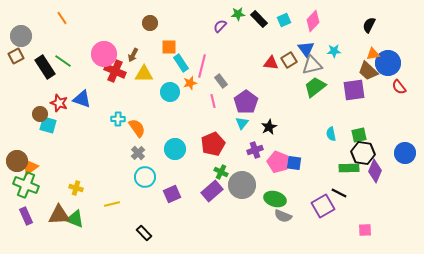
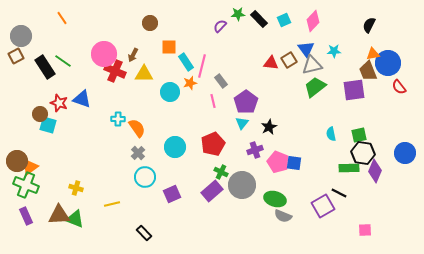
cyan rectangle at (181, 63): moved 5 px right, 1 px up
brown trapezoid at (368, 71): rotated 25 degrees clockwise
cyan circle at (175, 149): moved 2 px up
